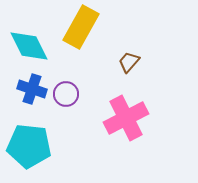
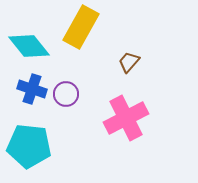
cyan diamond: rotated 12 degrees counterclockwise
